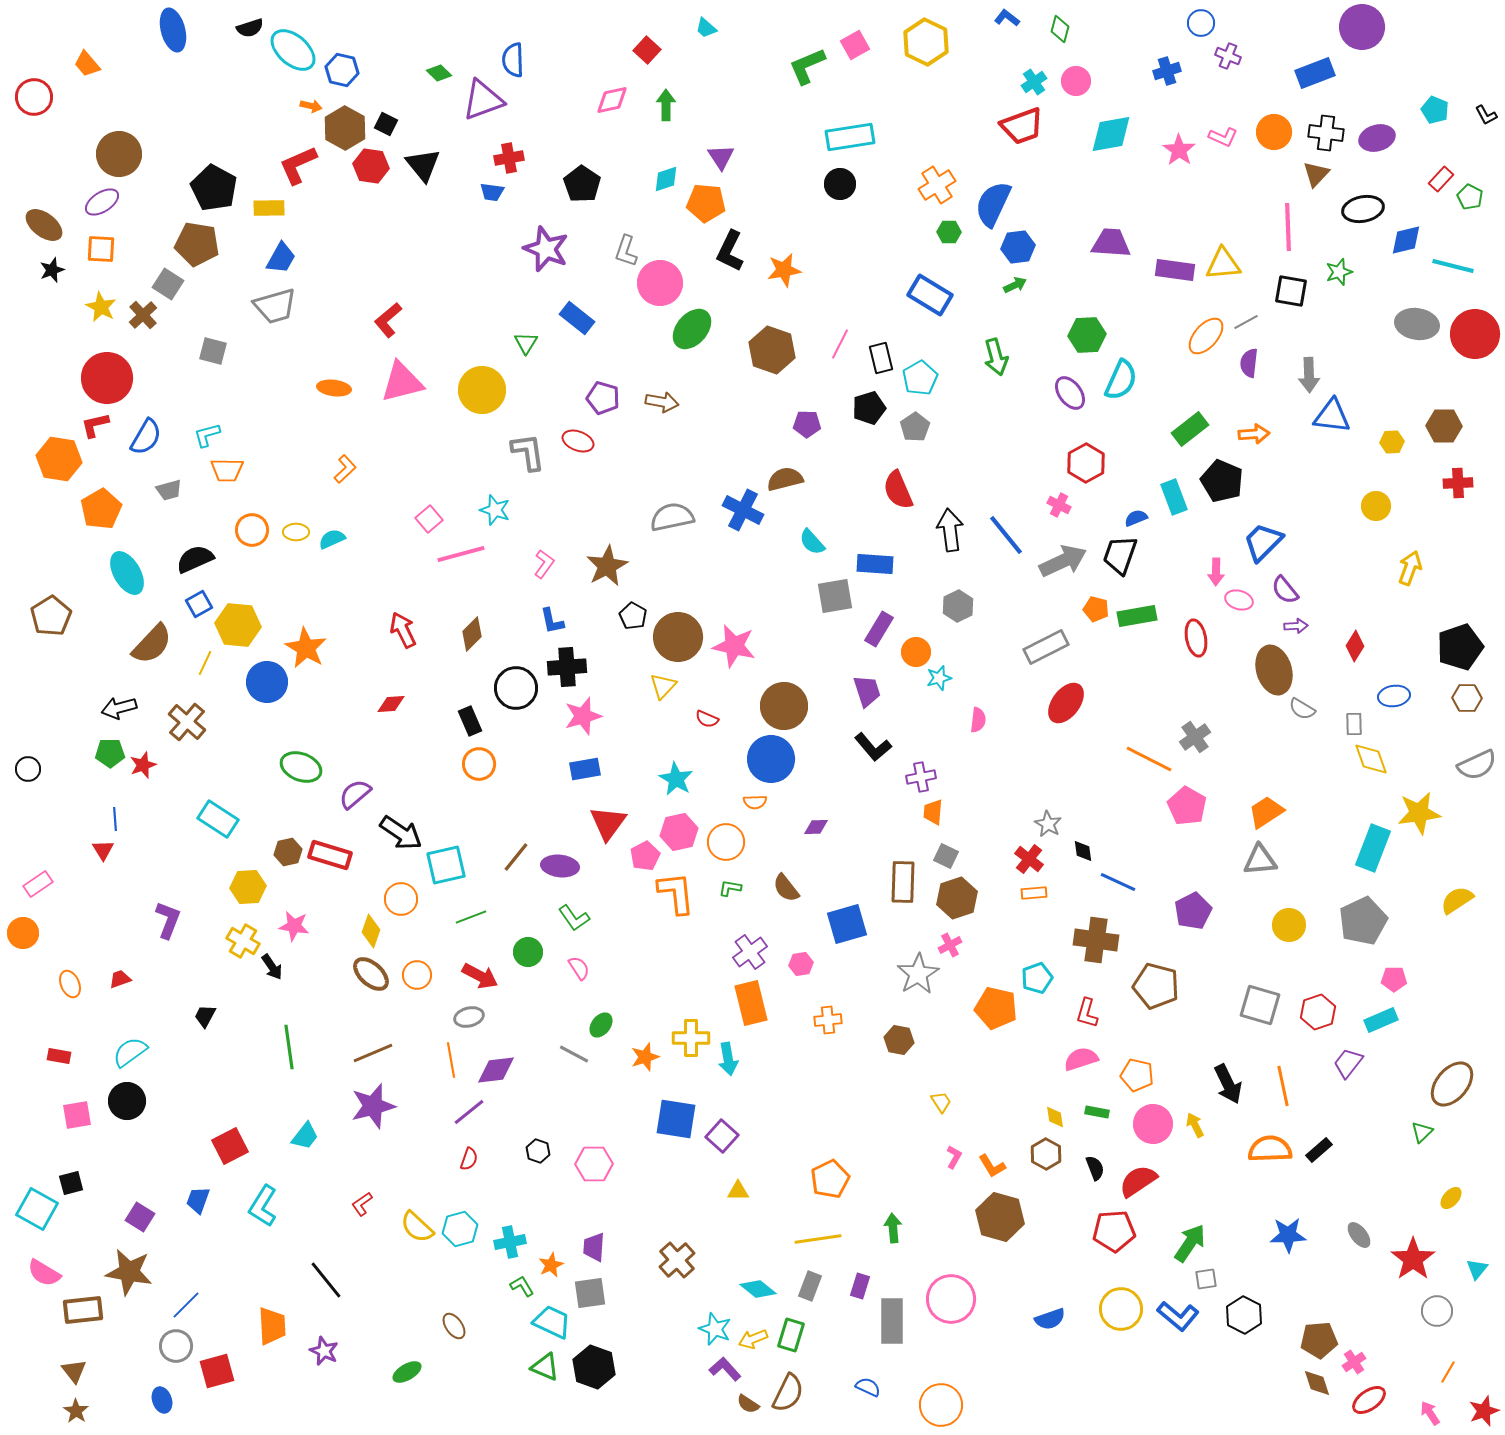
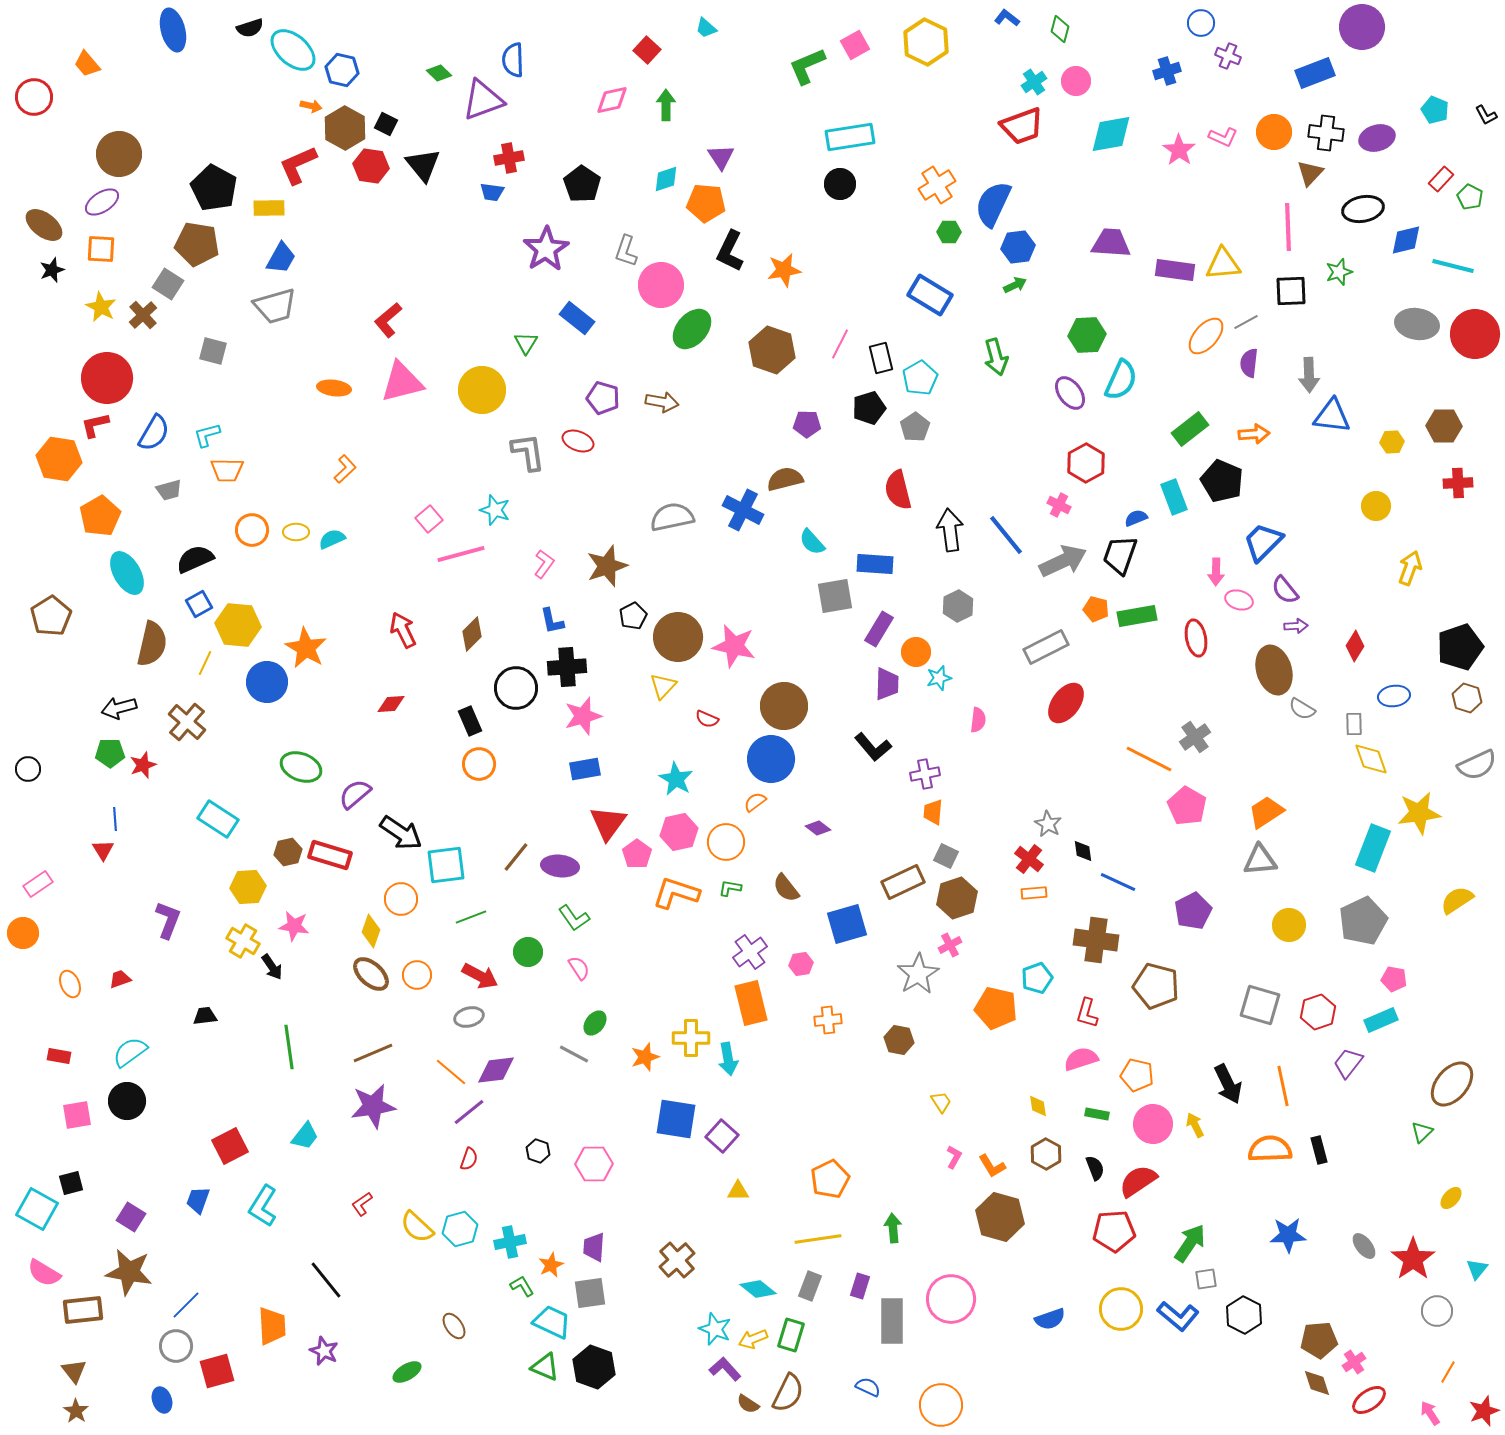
brown triangle at (1316, 174): moved 6 px left, 1 px up
purple star at (546, 249): rotated 18 degrees clockwise
pink circle at (660, 283): moved 1 px right, 2 px down
black square at (1291, 291): rotated 12 degrees counterclockwise
blue semicircle at (146, 437): moved 8 px right, 4 px up
red semicircle at (898, 490): rotated 9 degrees clockwise
orange pentagon at (101, 509): moved 1 px left, 7 px down
brown star at (607, 566): rotated 9 degrees clockwise
black pentagon at (633, 616): rotated 16 degrees clockwise
brown semicircle at (152, 644): rotated 30 degrees counterclockwise
purple trapezoid at (867, 691): moved 20 px right, 7 px up; rotated 20 degrees clockwise
brown hexagon at (1467, 698): rotated 16 degrees clockwise
purple cross at (921, 777): moved 4 px right, 3 px up
orange semicircle at (755, 802): rotated 145 degrees clockwise
purple diamond at (816, 827): moved 2 px right, 1 px down; rotated 40 degrees clockwise
pink pentagon at (645, 856): moved 8 px left, 2 px up; rotated 8 degrees counterclockwise
cyan square at (446, 865): rotated 6 degrees clockwise
brown rectangle at (903, 882): rotated 63 degrees clockwise
orange L-shape at (676, 893): rotated 66 degrees counterclockwise
pink pentagon at (1394, 979): rotated 10 degrees clockwise
black trapezoid at (205, 1016): rotated 55 degrees clockwise
green ellipse at (601, 1025): moved 6 px left, 2 px up
orange line at (451, 1060): moved 12 px down; rotated 40 degrees counterclockwise
purple star at (373, 1106): rotated 6 degrees clockwise
green rectangle at (1097, 1112): moved 2 px down
yellow diamond at (1055, 1117): moved 17 px left, 11 px up
black rectangle at (1319, 1150): rotated 64 degrees counterclockwise
purple square at (140, 1217): moved 9 px left
gray ellipse at (1359, 1235): moved 5 px right, 11 px down
